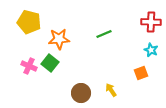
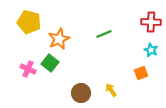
orange star: rotated 20 degrees counterclockwise
pink cross: moved 1 px left, 3 px down
